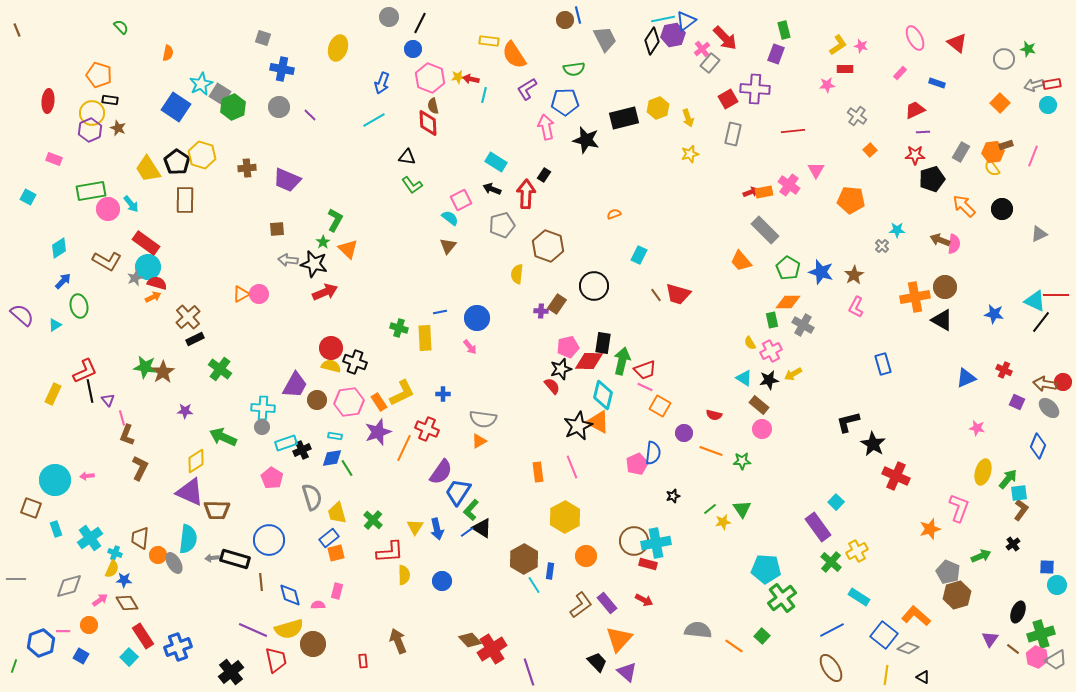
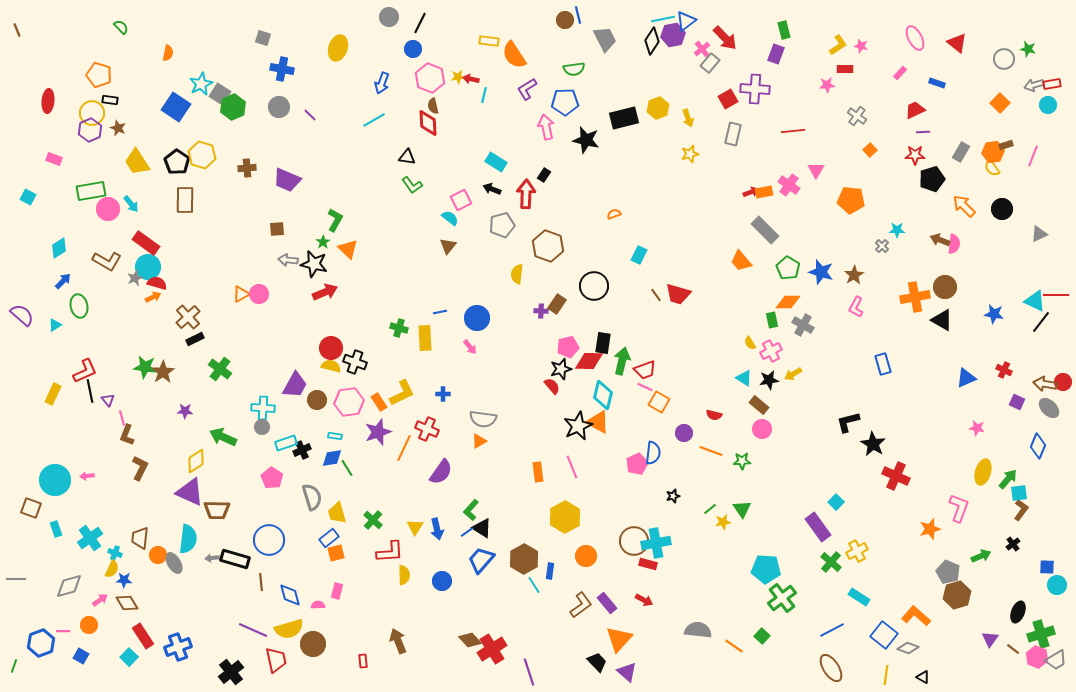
yellow trapezoid at (148, 169): moved 11 px left, 7 px up
orange square at (660, 406): moved 1 px left, 4 px up
blue trapezoid at (458, 492): moved 23 px right, 68 px down; rotated 8 degrees clockwise
